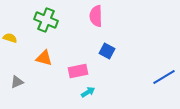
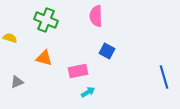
blue line: rotated 75 degrees counterclockwise
